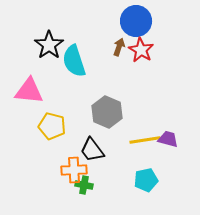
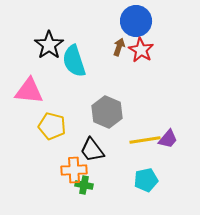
purple trapezoid: rotated 115 degrees clockwise
